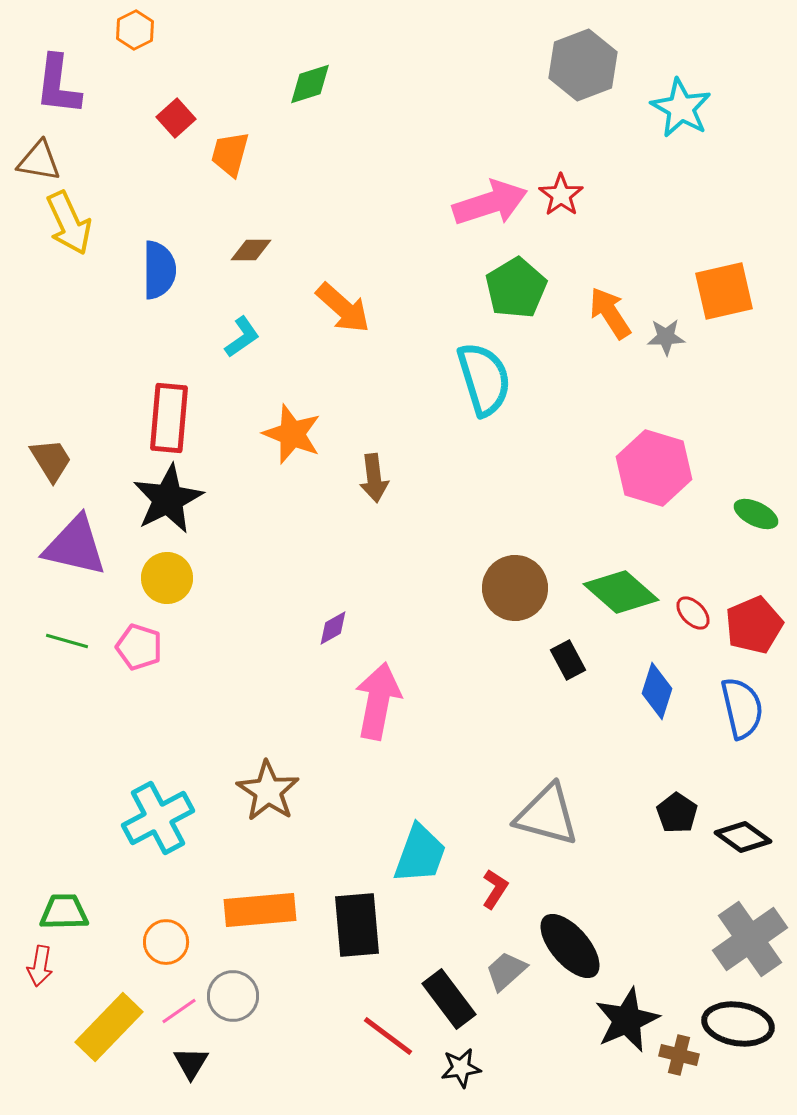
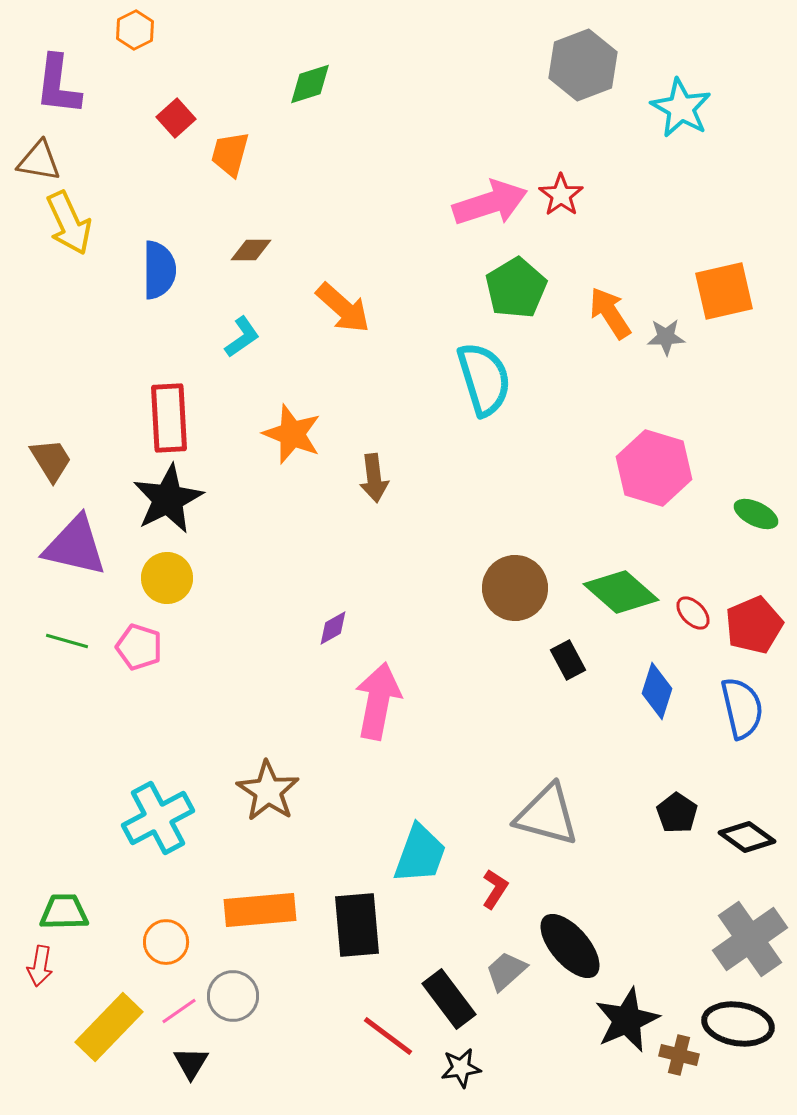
red rectangle at (169, 418): rotated 8 degrees counterclockwise
black diamond at (743, 837): moved 4 px right
